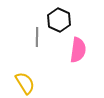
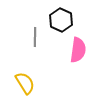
black hexagon: moved 2 px right
gray line: moved 2 px left
